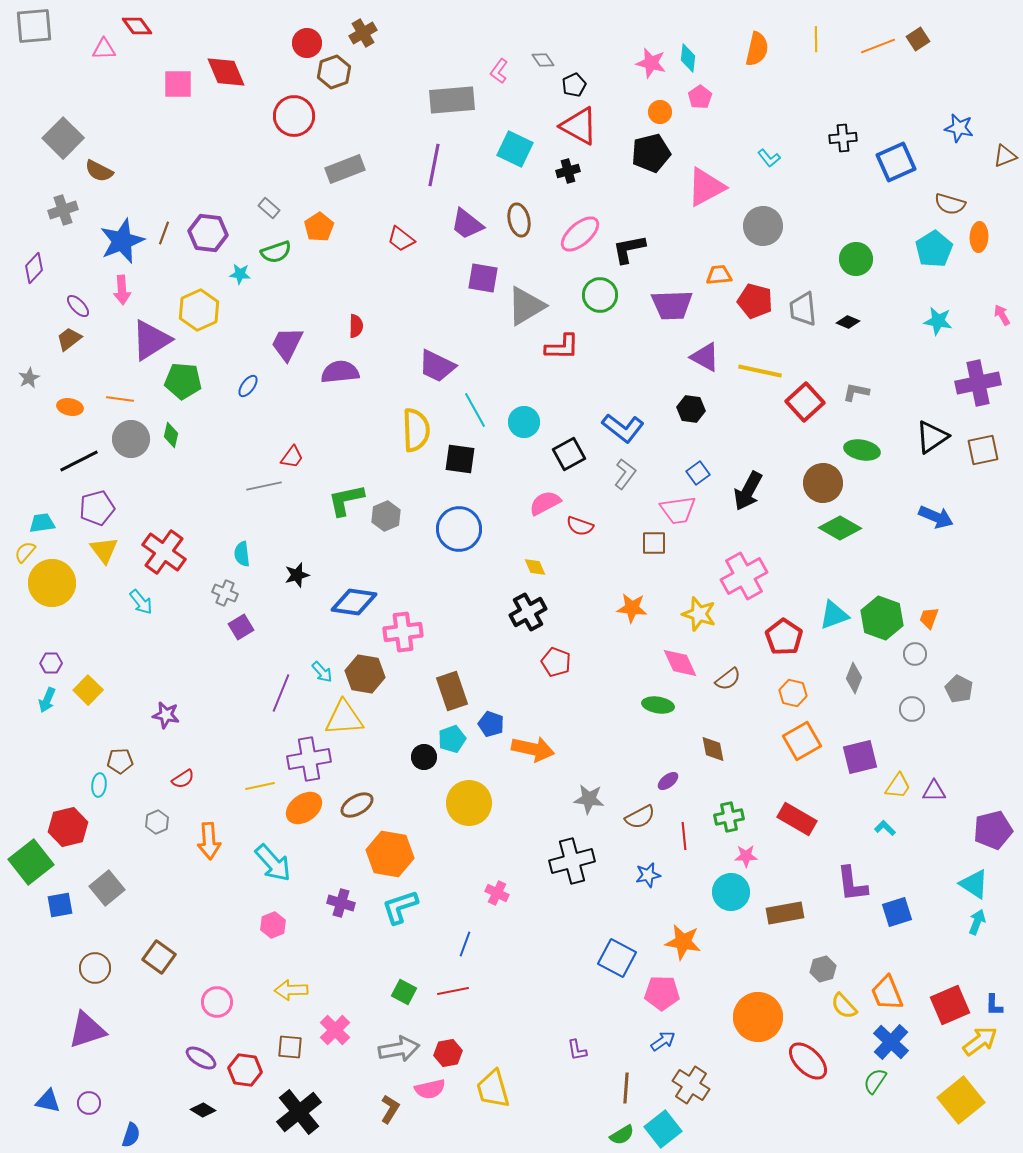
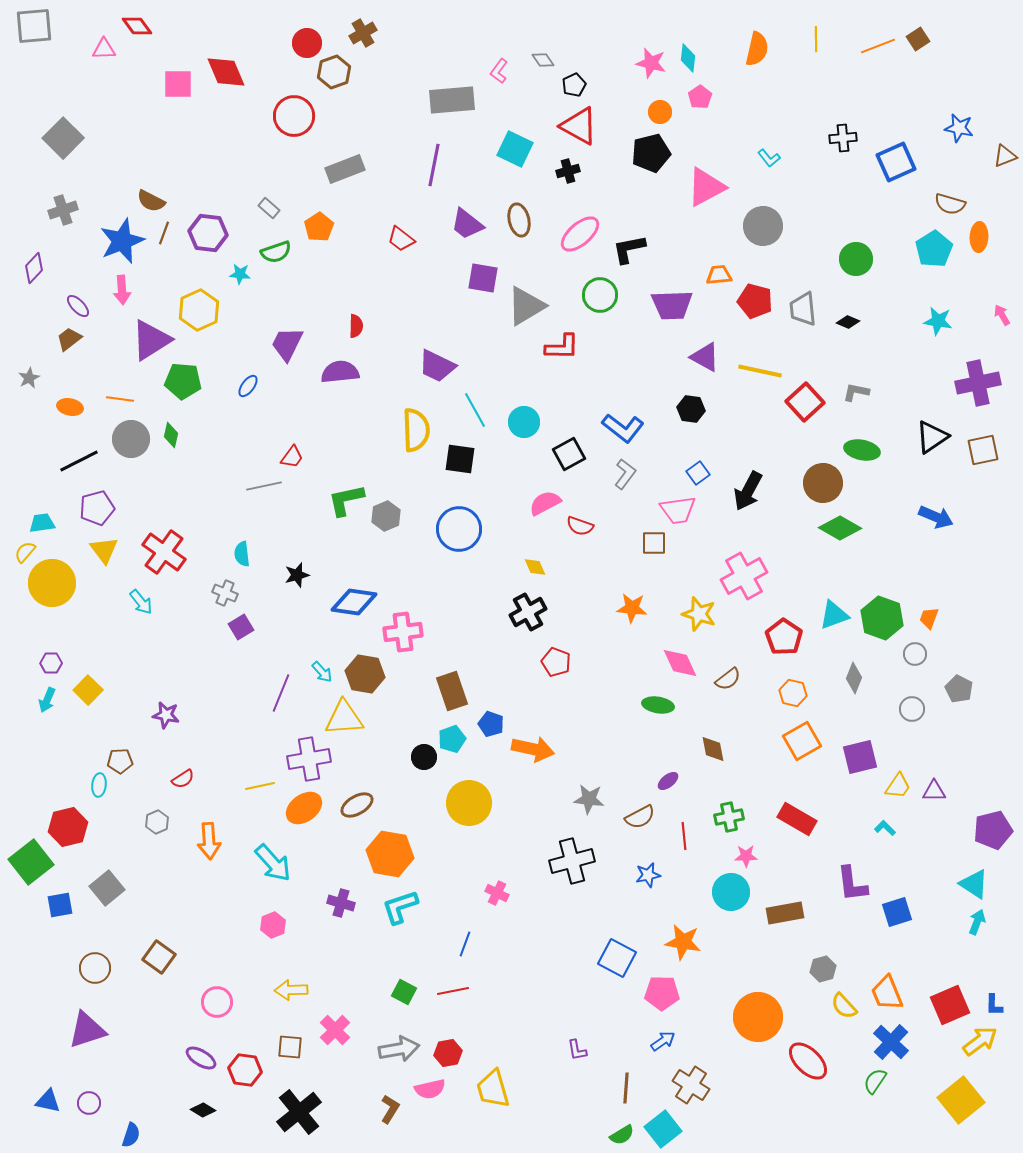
brown semicircle at (99, 171): moved 52 px right, 30 px down
